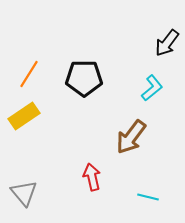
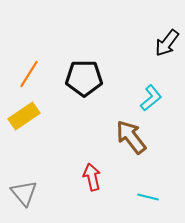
cyan L-shape: moved 1 px left, 10 px down
brown arrow: rotated 105 degrees clockwise
